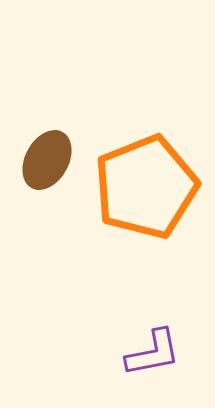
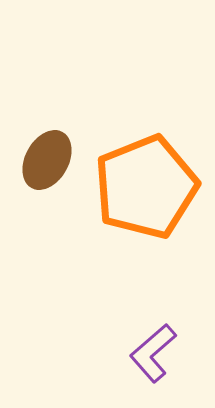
purple L-shape: rotated 150 degrees clockwise
